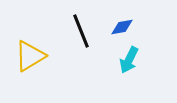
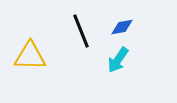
yellow triangle: rotated 32 degrees clockwise
cyan arrow: moved 11 px left; rotated 8 degrees clockwise
